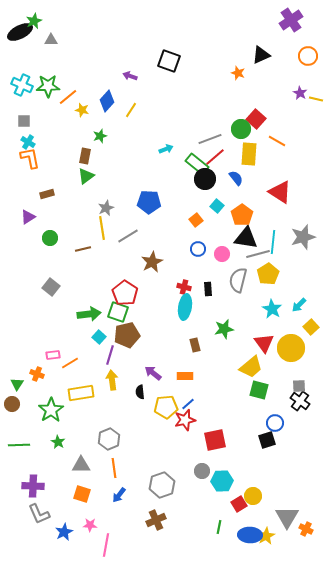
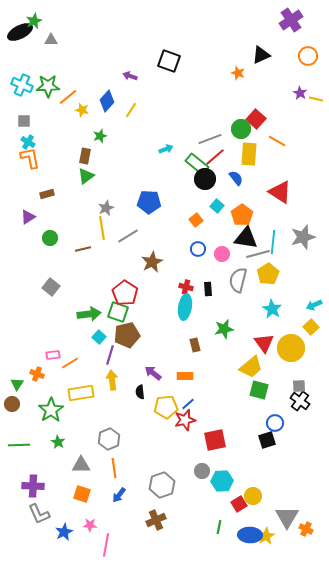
red cross at (184, 287): moved 2 px right
cyan arrow at (299, 305): moved 15 px right; rotated 21 degrees clockwise
